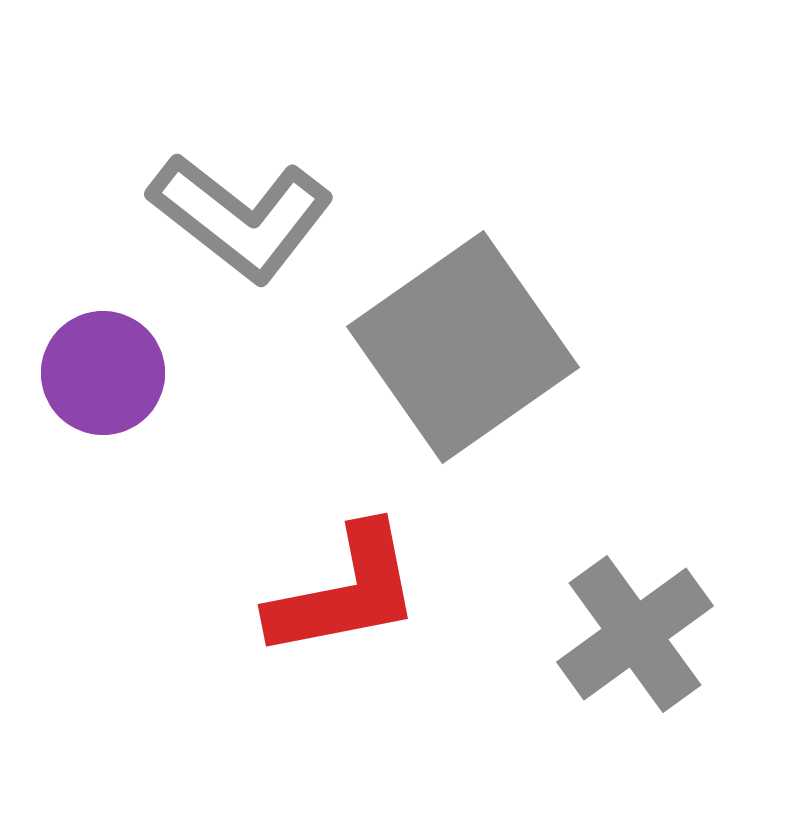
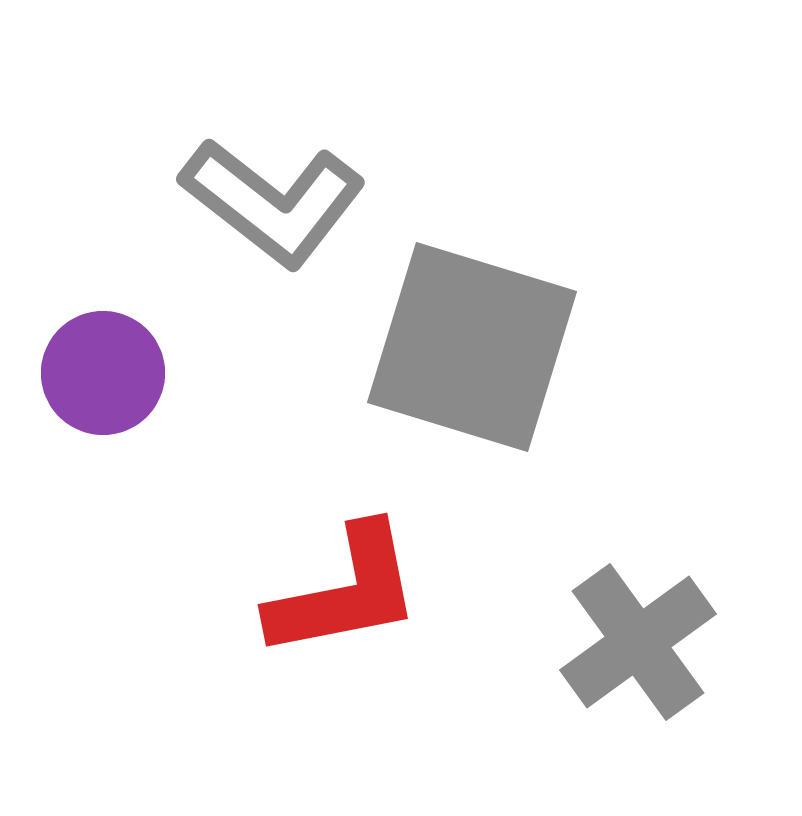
gray L-shape: moved 32 px right, 15 px up
gray square: moved 9 px right; rotated 38 degrees counterclockwise
gray cross: moved 3 px right, 8 px down
